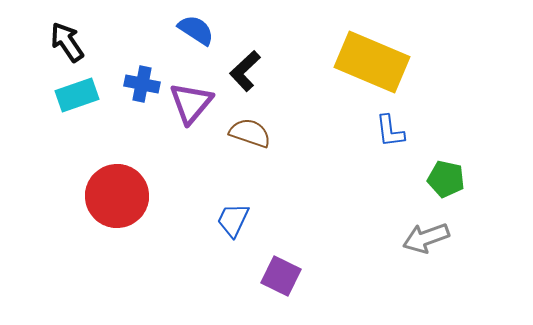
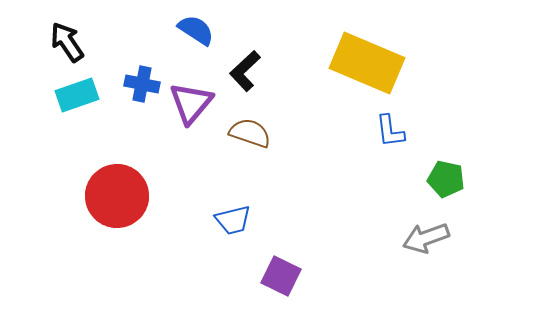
yellow rectangle: moved 5 px left, 1 px down
blue trapezoid: rotated 129 degrees counterclockwise
